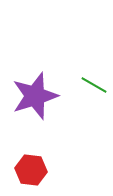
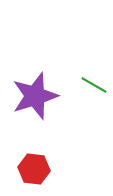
red hexagon: moved 3 px right, 1 px up
